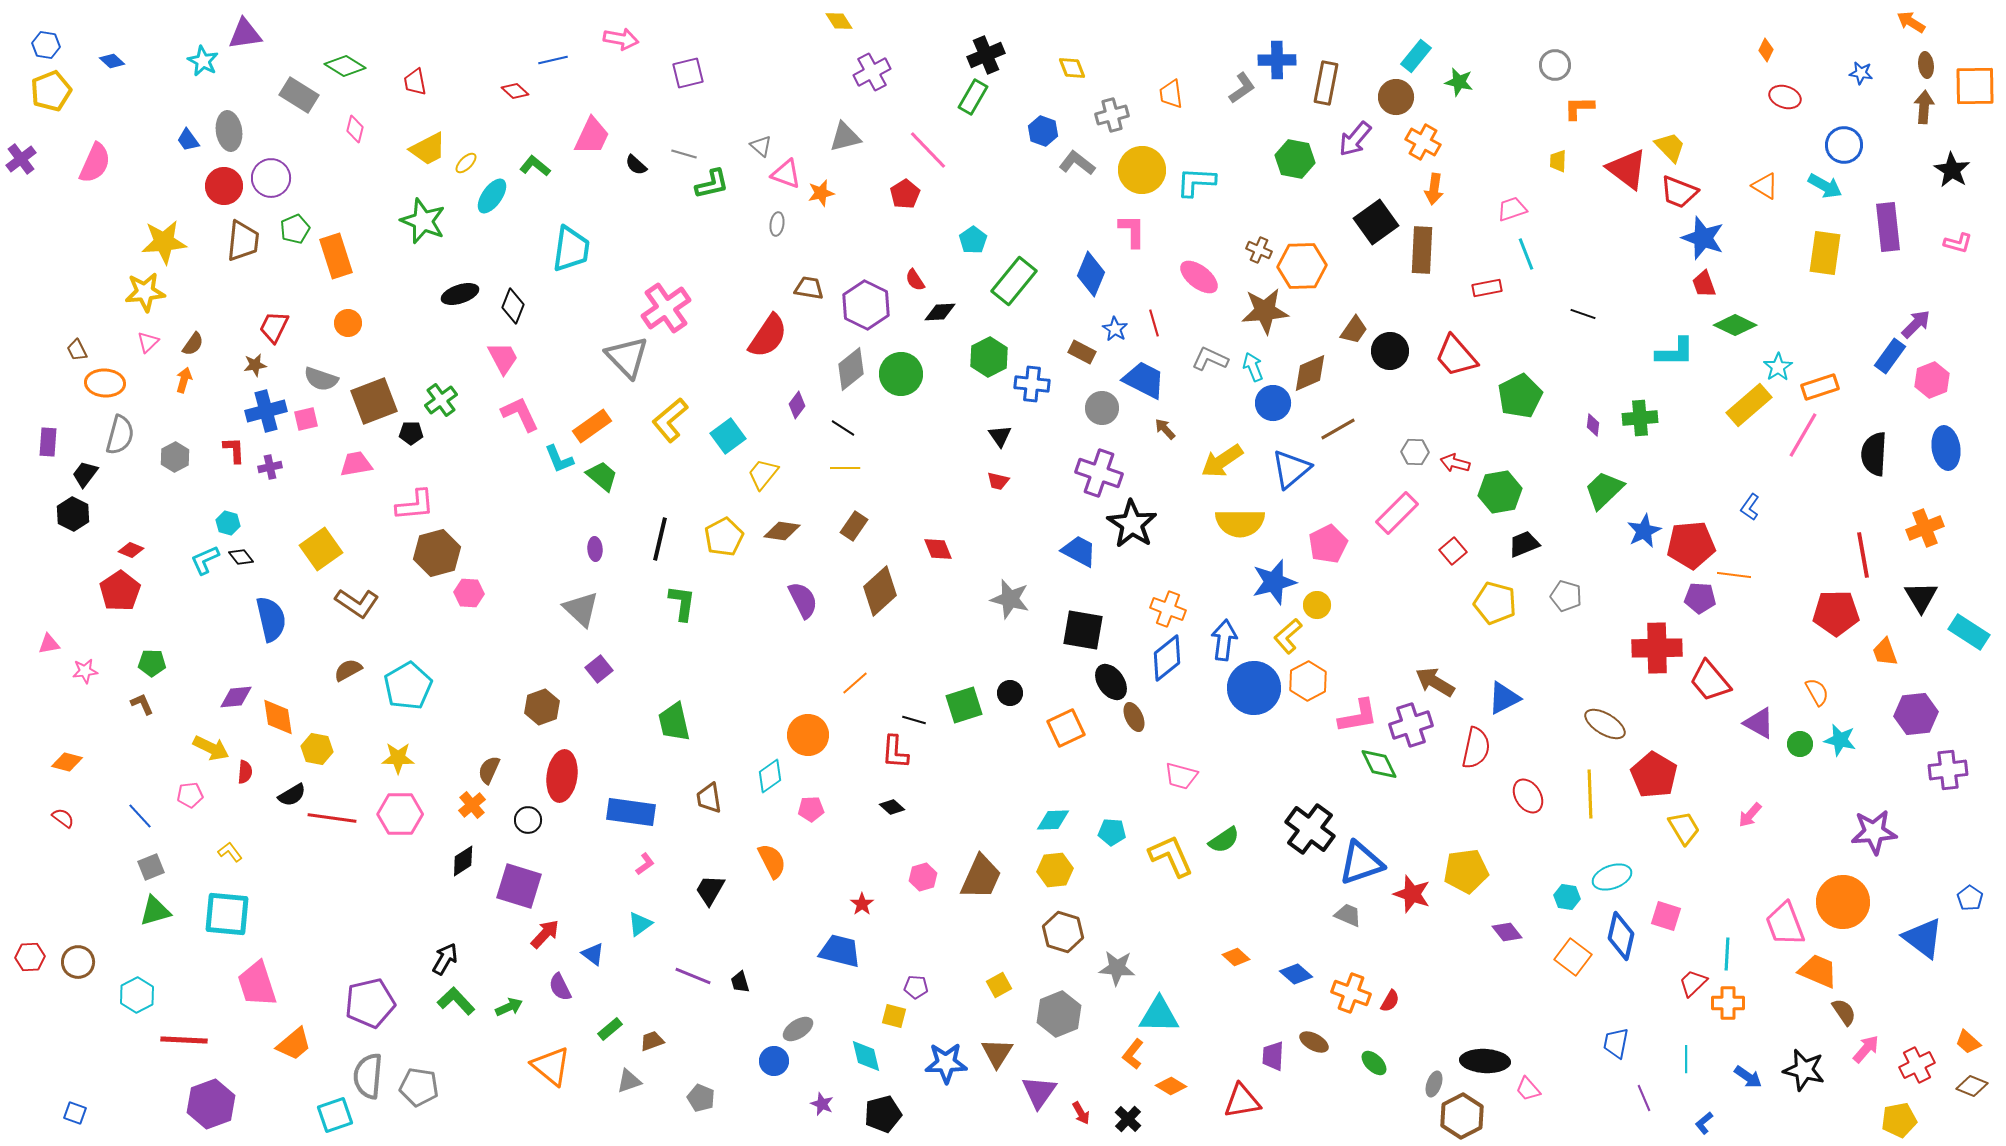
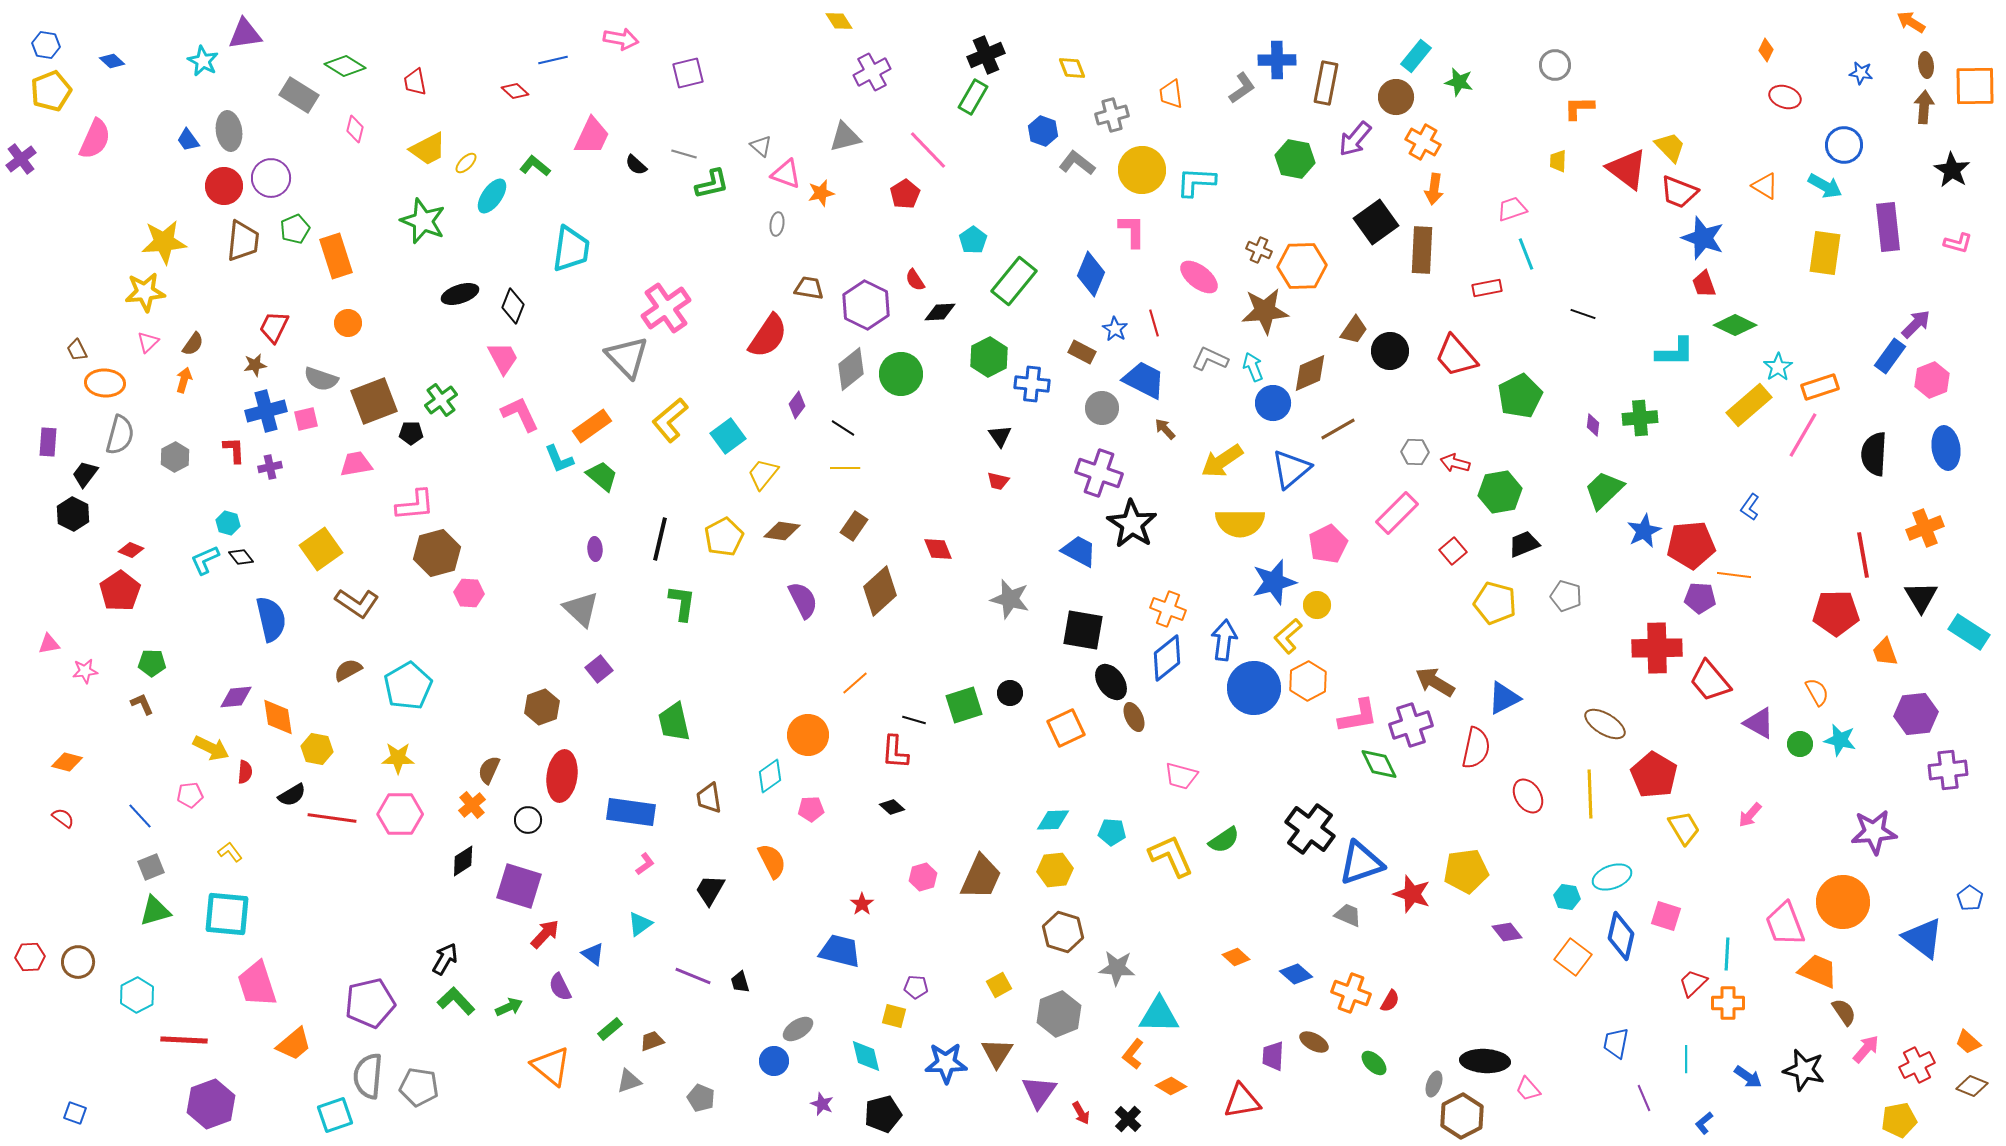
pink semicircle at (95, 163): moved 24 px up
